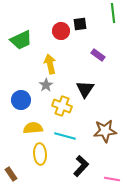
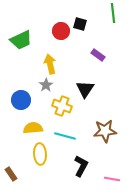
black square: rotated 24 degrees clockwise
black L-shape: rotated 15 degrees counterclockwise
